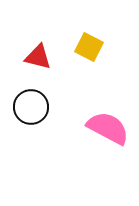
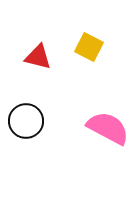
black circle: moved 5 px left, 14 px down
